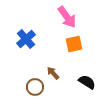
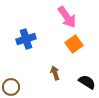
blue cross: rotated 24 degrees clockwise
orange square: rotated 24 degrees counterclockwise
brown arrow: moved 2 px right; rotated 24 degrees clockwise
brown circle: moved 24 px left
